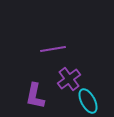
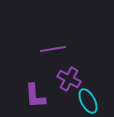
purple cross: rotated 25 degrees counterclockwise
purple L-shape: rotated 16 degrees counterclockwise
